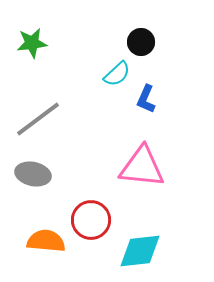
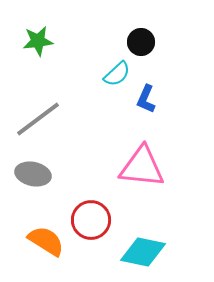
green star: moved 6 px right, 2 px up
orange semicircle: rotated 27 degrees clockwise
cyan diamond: moved 3 px right, 1 px down; rotated 18 degrees clockwise
